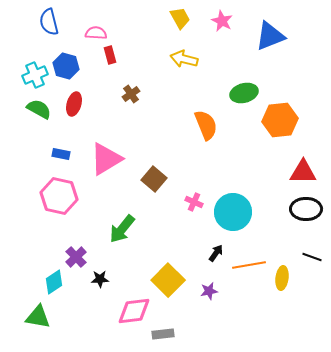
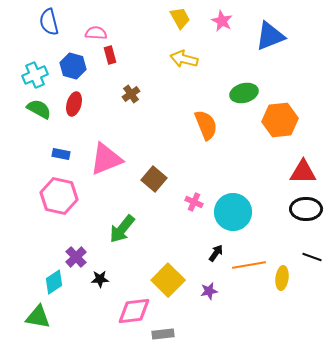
blue hexagon: moved 7 px right
pink triangle: rotated 9 degrees clockwise
